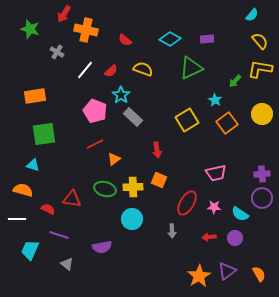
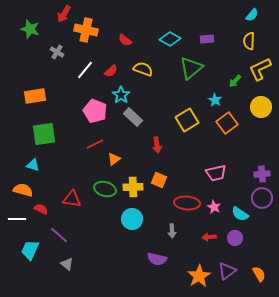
yellow semicircle at (260, 41): moved 11 px left; rotated 138 degrees counterclockwise
green triangle at (191, 68): rotated 15 degrees counterclockwise
yellow L-shape at (260, 69): rotated 35 degrees counterclockwise
yellow circle at (262, 114): moved 1 px left, 7 px up
red arrow at (157, 150): moved 5 px up
red ellipse at (187, 203): rotated 65 degrees clockwise
pink star at (214, 207): rotated 24 degrees clockwise
red semicircle at (48, 209): moved 7 px left
purple line at (59, 235): rotated 24 degrees clockwise
purple semicircle at (102, 247): moved 55 px right, 12 px down; rotated 24 degrees clockwise
